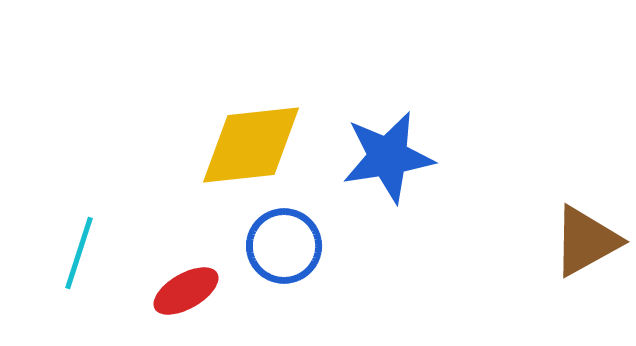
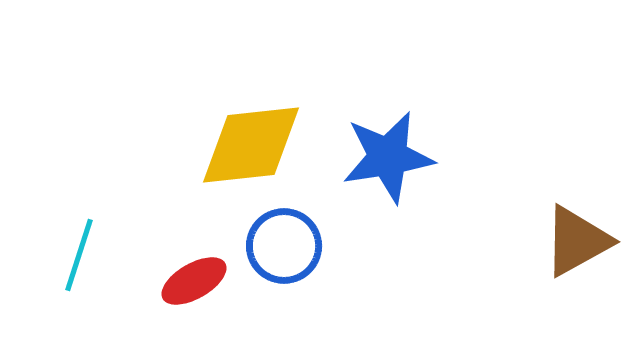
brown triangle: moved 9 px left
cyan line: moved 2 px down
red ellipse: moved 8 px right, 10 px up
